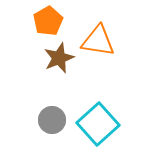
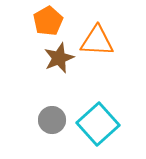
orange triangle: moved 1 px left; rotated 6 degrees counterclockwise
